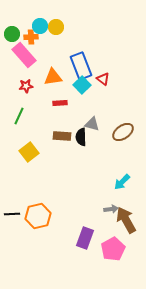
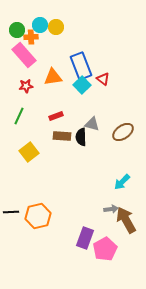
cyan circle: moved 1 px up
green circle: moved 5 px right, 4 px up
red rectangle: moved 4 px left, 13 px down; rotated 16 degrees counterclockwise
black line: moved 1 px left, 2 px up
pink pentagon: moved 8 px left
